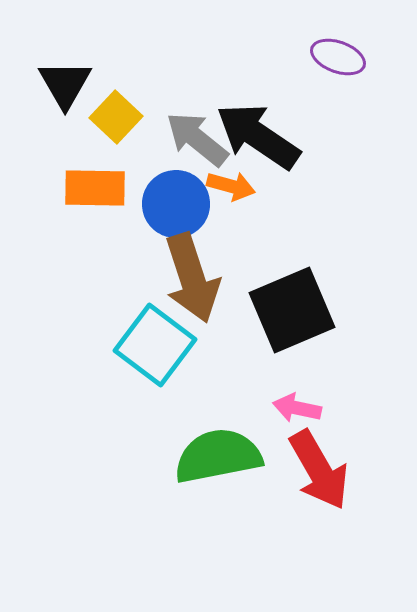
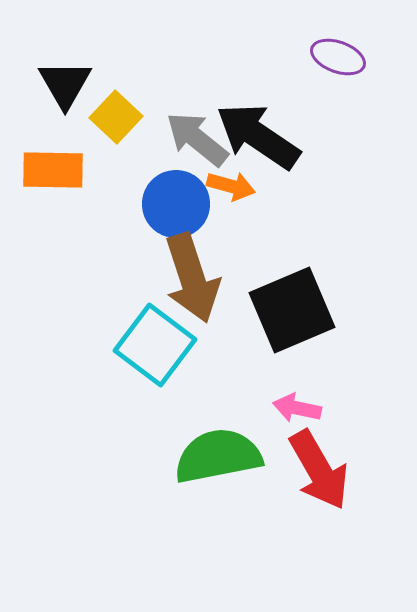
orange rectangle: moved 42 px left, 18 px up
